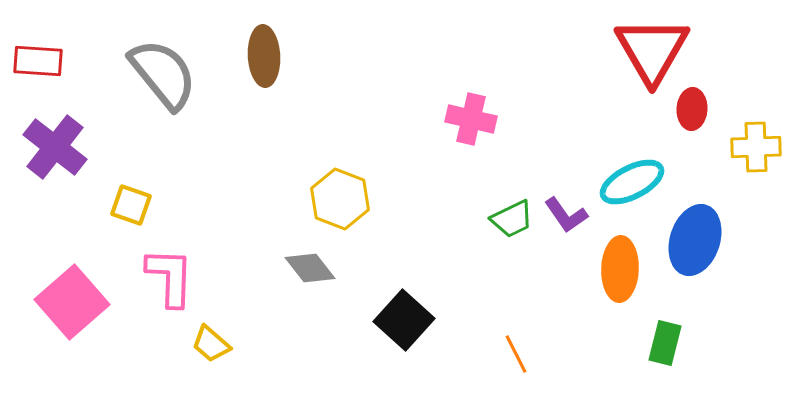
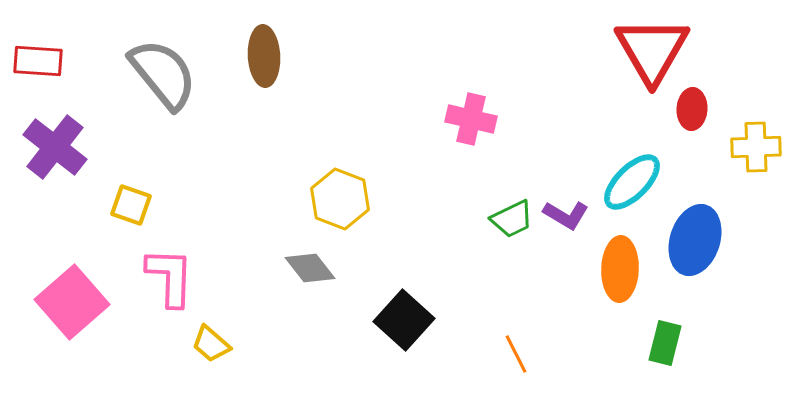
cyan ellipse: rotated 18 degrees counterclockwise
purple L-shape: rotated 24 degrees counterclockwise
